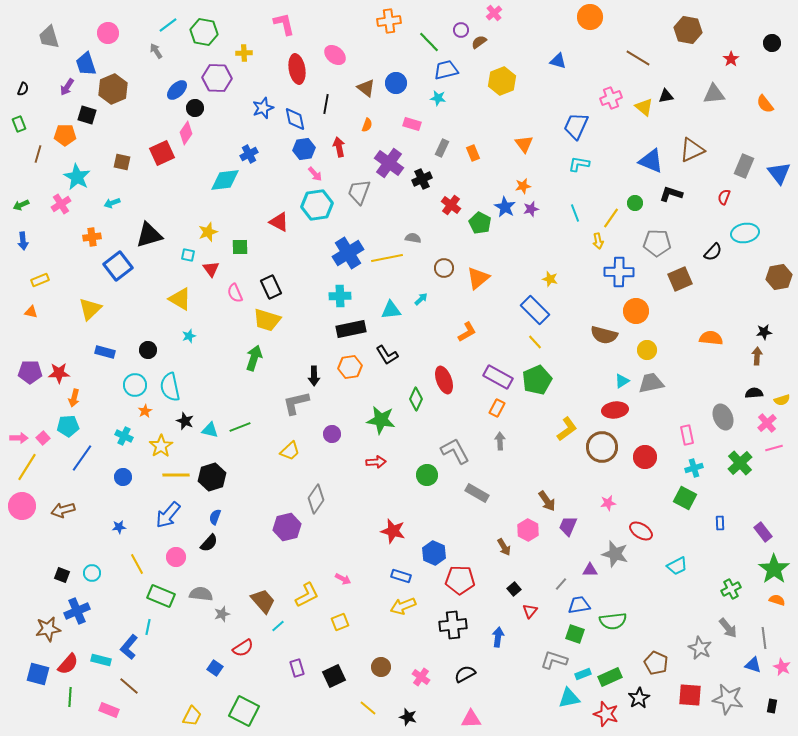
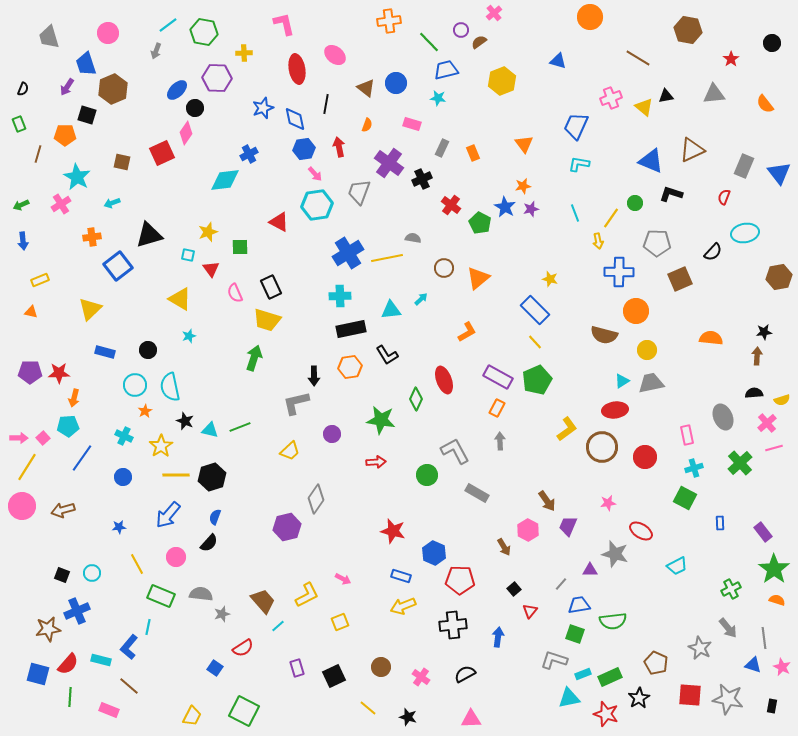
gray arrow at (156, 51): rotated 126 degrees counterclockwise
